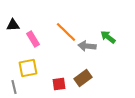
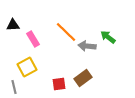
yellow square: moved 1 px left, 1 px up; rotated 18 degrees counterclockwise
